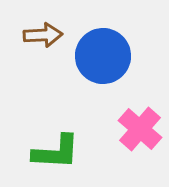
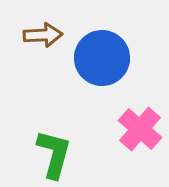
blue circle: moved 1 px left, 2 px down
green L-shape: moved 2 px left, 2 px down; rotated 78 degrees counterclockwise
